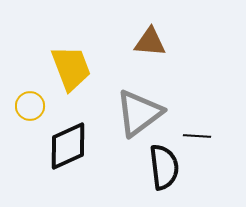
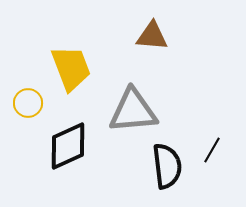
brown triangle: moved 2 px right, 6 px up
yellow circle: moved 2 px left, 3 px up
gray triangle: moved 6 px left, 2 px up; rotated 32 degrees clockwise
black line: moved 15 px right, 14 px down; rotated 64 degrees counterclockwise
black semicircle: moved 3 px right, 1 px up
